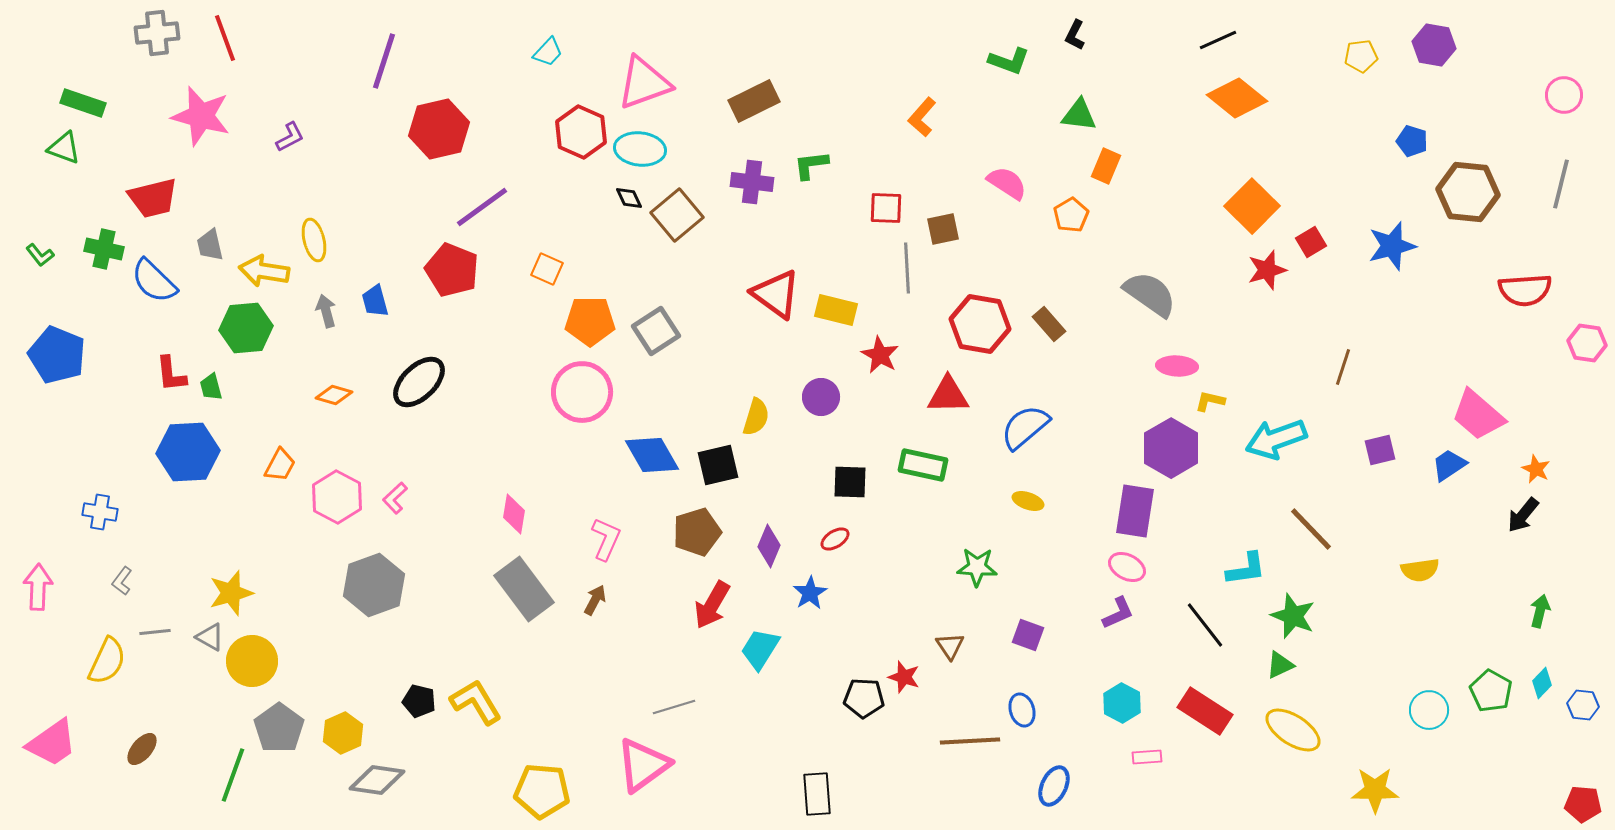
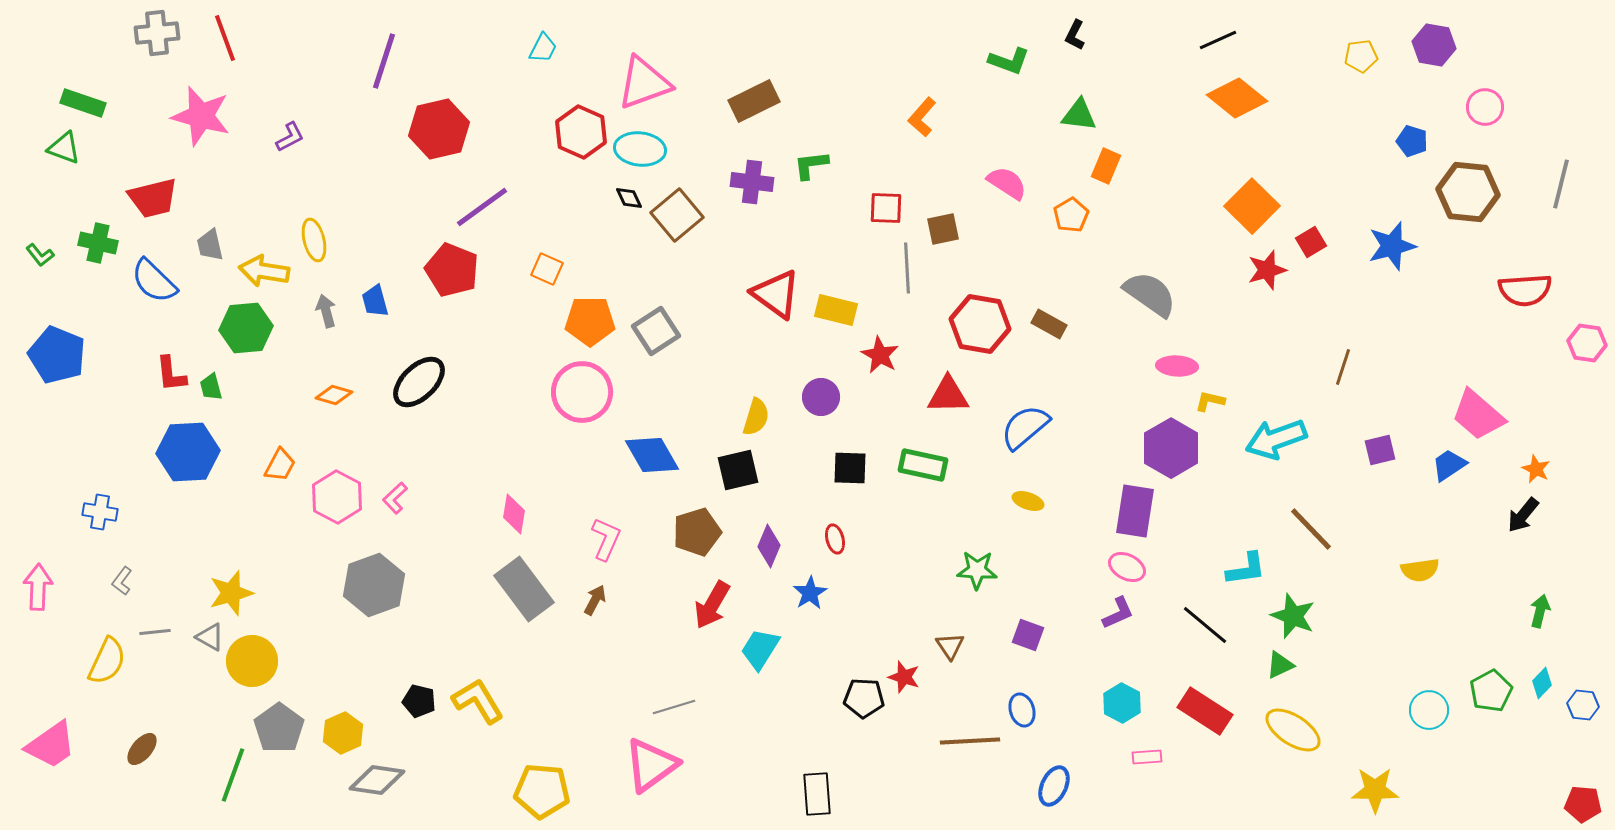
cyan trapezoid at (548, 52): moved 5 px left, 4 px up; rotated 16 degrees counterclockwise
pink circle at (1564, 95): moved 79 px left, 12 px down
green cross at (104, 249): moved 6 px left, 6 px up
brown rectangle at (1049, 324): rotated 20 degrees counterclockwise
black square at (718, 465): moved 20 px right, 5 px down
black square at (850, 482): moved 14 px up
red ellipse at (835, 539): rotated 72 degrees counterclockwise
green star at (977, 567): moved 3 px down
black line at (1205, 625): rotated 12 degrees counterclockwise
green pentagon at (1491, 691): rotated 15 degrees clockwise
yellow L-shape at (476, 702): moved 2 px right, 1 px up
pink trapezoid at (52, 743): moved 1 px left, 2 px down
pink triangle at (643, 765): moved 8 px right
